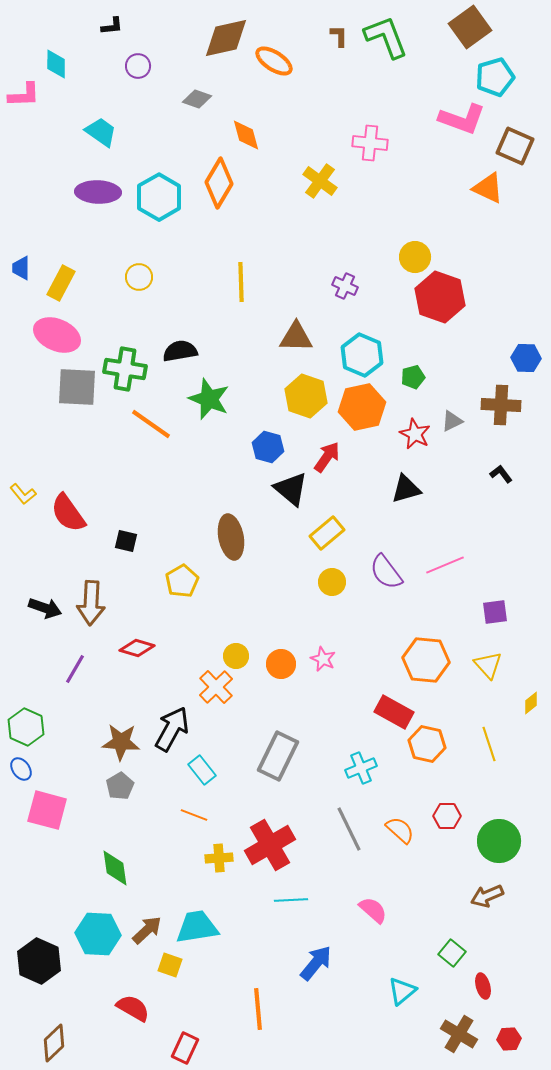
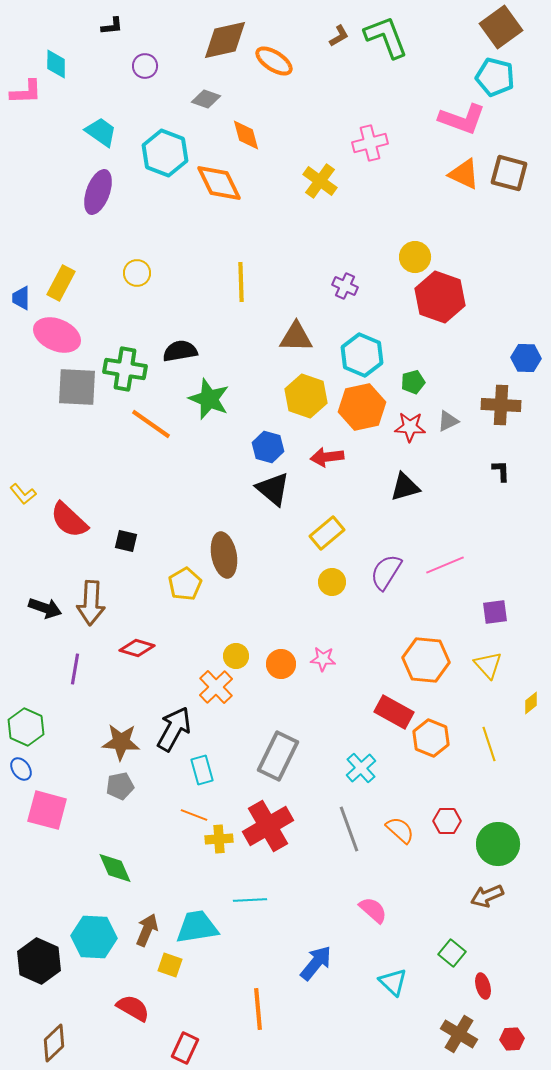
brown square at (470, 27): moved 31 px right
brown L-shape at (339, 36): rotated 60 degrees clockwise
brown diamond at (226, 38): moved 1 px left, 2 px down
purple circle at (138, 66): moved 7 px right
cyan pentagon at (495, 77): rotated 30 degrees clockwise
pink L-shape at (24, 95): moved 2 px right, 3 px up
gray diamond at (197, 99): moved 9 px right
pink cross at (370, 143): rotated 20 degrees counterclockwise
brown square at (515, 146): moved 6 px left, 27 px down; rotated 9 degrees counterclockwise
orange diamond at (219, 183): rotated 57 degrees counterclockwise
orange triangle at (488, 188): moved 24 px left, 14 px up
purple ellipse at (98, 192): rotated 72 degrees counterclockwise
cyan hexagon at (159, 197): moved 6 px right, 44 px up; rotated 9 degrees counterclockwise
blue trapezoid at (21, 268): moved 30 px down
yellow circle at (139, 277): moved 2 px left, 4 px up
green pentagon at (413, 377): moved 5 px down
gray triangle at (452, 421): moved 4 px left
red star at (415, 434): moved 5 px left, 7 px up; rotated 24 degrees counterclockwise
red arrow at (327, 457): rotated 132 degrees counterclockwise
black L-shape at (501, 474): moved 3 px up; rotated 35 degrees clockwise
black triangle at (291, 489): moved 18 px left
black triangle at (406, 489): moved 1 px left, 2 px up
red semicircle at (68, 513): moved 1 px right, 7 px down; rotated 12 degrees counterclockwise
brown ellipse at (231, 537): moved 7 px left, 18 px down
purple semicircle at (386, 572): rotated 69 degrees clockwise
yellow pentagon at (182, 581): moved 3 px right, 3 px down
pink star at (323, 659): rotated 20 degrees counterclockwise
purple line at (75, 669): rotated 20 degrees counterclockwise
black arrow at (172, 729): moved 2 px right
orange hexagon at (427, 744): moved 4 px right, 6 px up; rotated 9 degrees clockwise
cyan cross at (361, 768): rotated 20 degrees counterclockwise
cyan rectangle at (202, 770): rotated 24 degrees clockwise
gray pentagon at (120, 786): rotated 20 degrees clockwise
red hexagon at (447, 816): moved 5 px down
gray line at (349, 829): rotated 6 degrees clockwise
green circle at (499, 841): moved 1 px left, 3 px down
red cross at (270, 845): moved 2 px left, 19 px up
yellow cross at (219, 858): moved 19 px up
green diamond at (115, 868): rotated 15 degrees counterclockwise
cyan line at (291, 900): moved 41 px left
brown arrow at (147, 930): rotated 24 degrees counterclockwise
cyan hexagon at (98, 934): moved 4 px left, 3 px down
cyan triangle at (402, 991): moved 9 px left, 9 px up; rotated 36 degrees counterclockwise
red hexagon at (509, 1039): moved 3 px right
